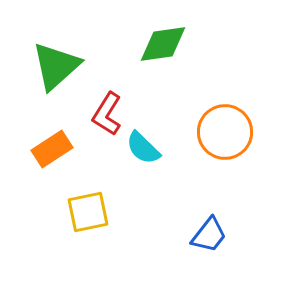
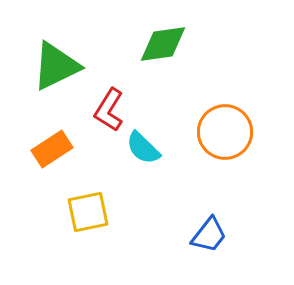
green triangle: rotated 16 degrees clockwise
red L-shape: moved 2 px right, 4 px up
